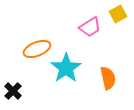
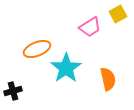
orange semicircle: moved 1 px down
black cross: rotated 30 degrees clockwise
